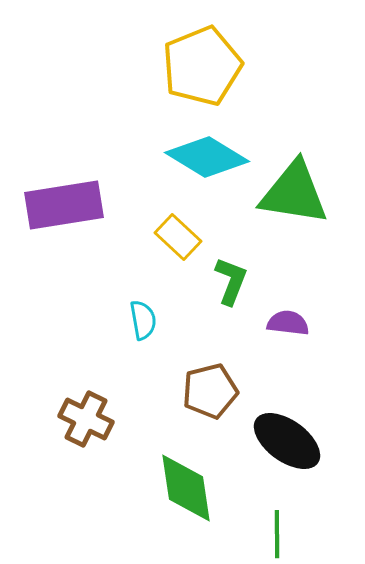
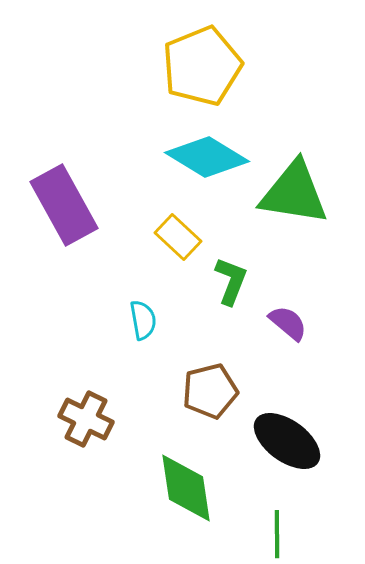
purple rectangle: rotated 70 degrees clockwise
purple semicircle: rotated 33 degrees clockwise
